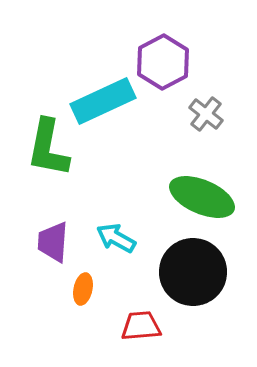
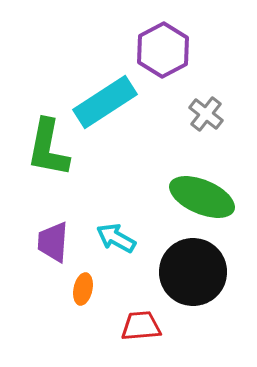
purple hexagon: moved 12 px up
cyan rectangle: moved 2 px right, 1 px down; rotated 8 degrees counterclockwise
